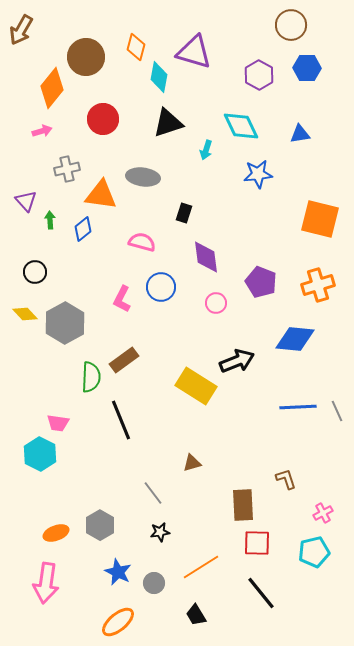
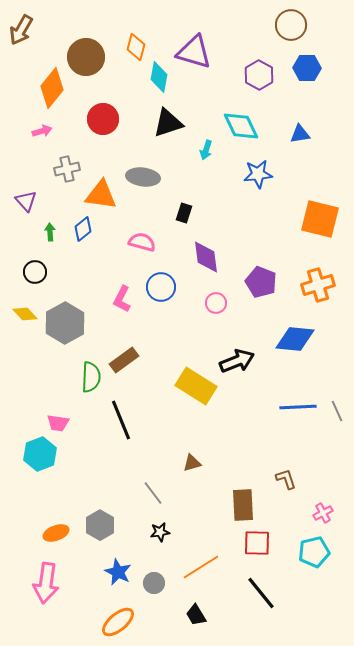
green arrow at (50, 220): moved 12 px down
cyan hexagon at (40, 454): rotated 12 degrees clockwise
